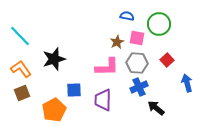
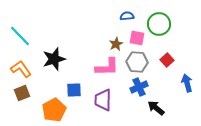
blue semicircle: rotated 16 degrees counterclockwise
brown star: moved 1 px left, 2 px down
gray hexagon: moved 1 px up
